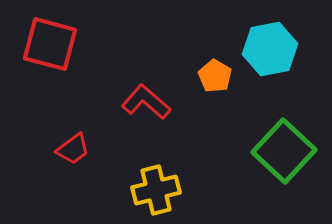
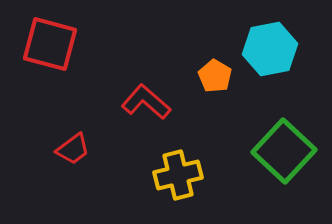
yellow cross: moved 22 px right, 15 px up
